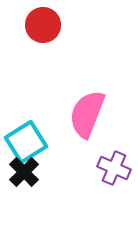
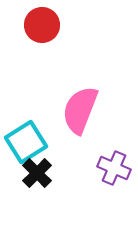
red circle: moved 1 px left
pink semicircle: moved 7 px left, 4 px up
black cross: moved 13 px right, 1 px down
